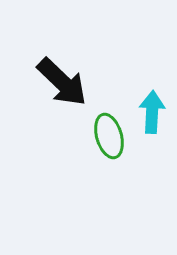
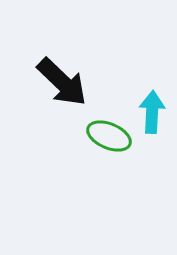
green ellipse: rotated 51 degrees counterclockwise
